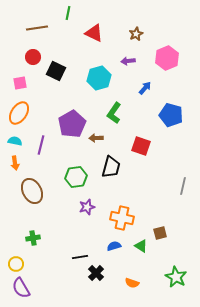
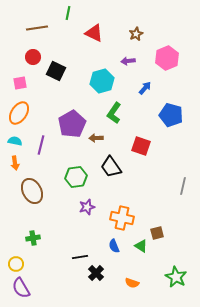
cyan hexagon: moved 3 px right, 3 px down
black trapezoid: rotated 130 degrees clockwise
brown square: moved 3 px left
blue semicircle: rotated 96 degrees counterclockwise
